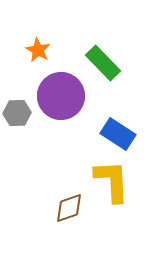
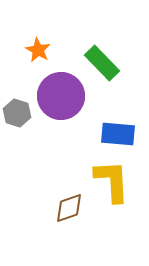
green rectangle: moved 1 px left
gray hexagon: rotated 20 degrees clockwise
blue rectangle: rotated 28 degrees counterclockwise
